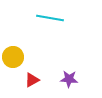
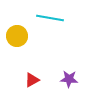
yellow circle: moved 4 px right, 21 px up
